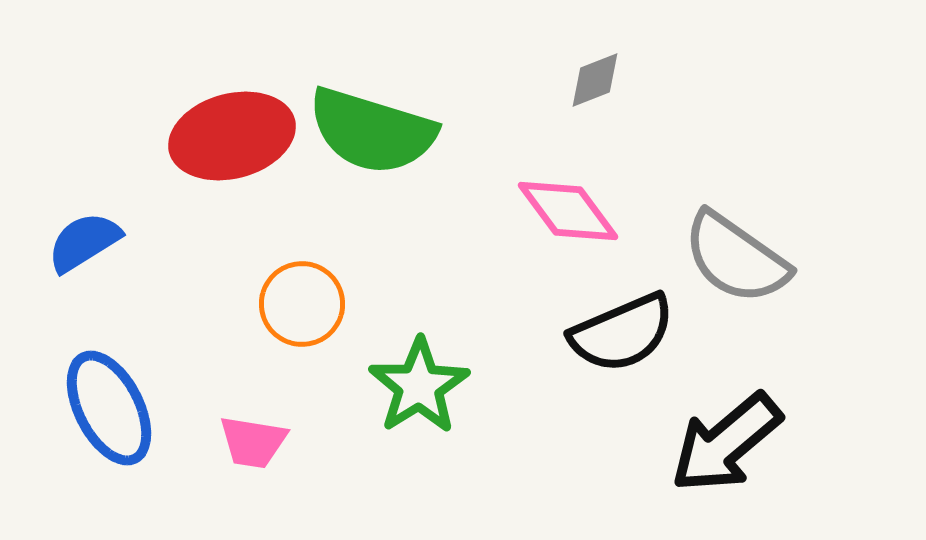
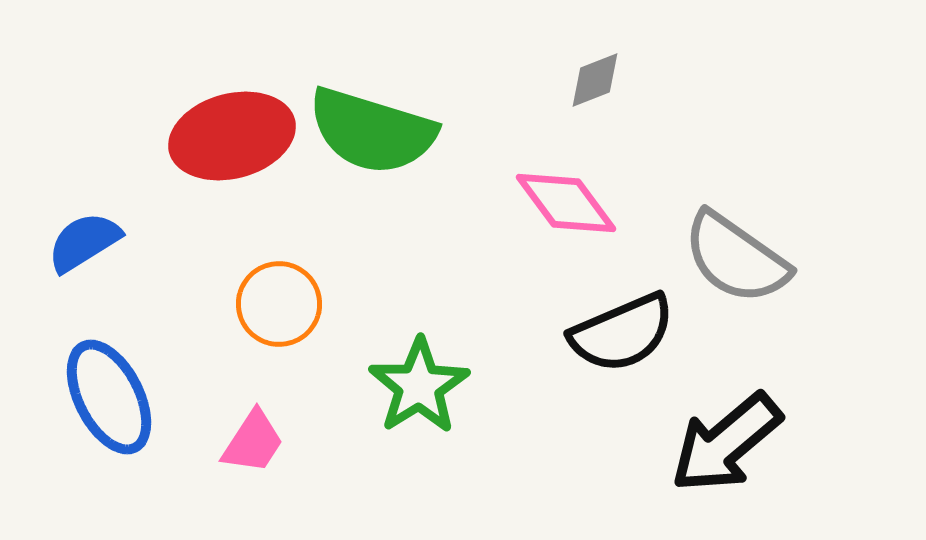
pink diamond: moved 2 px left, 8 px up
orange circle: moved 23 px left
blue ellipse: moved 11 px up
pink trapezoid: rotated 66 degrees counterclockwise
